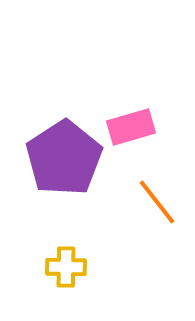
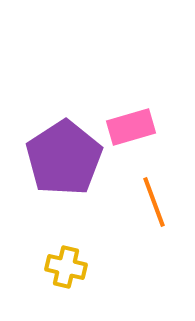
orange line: moved 3 px left; rotated 18 degrees clockwise
yellow cross: rotated 12 degrees clockwise
